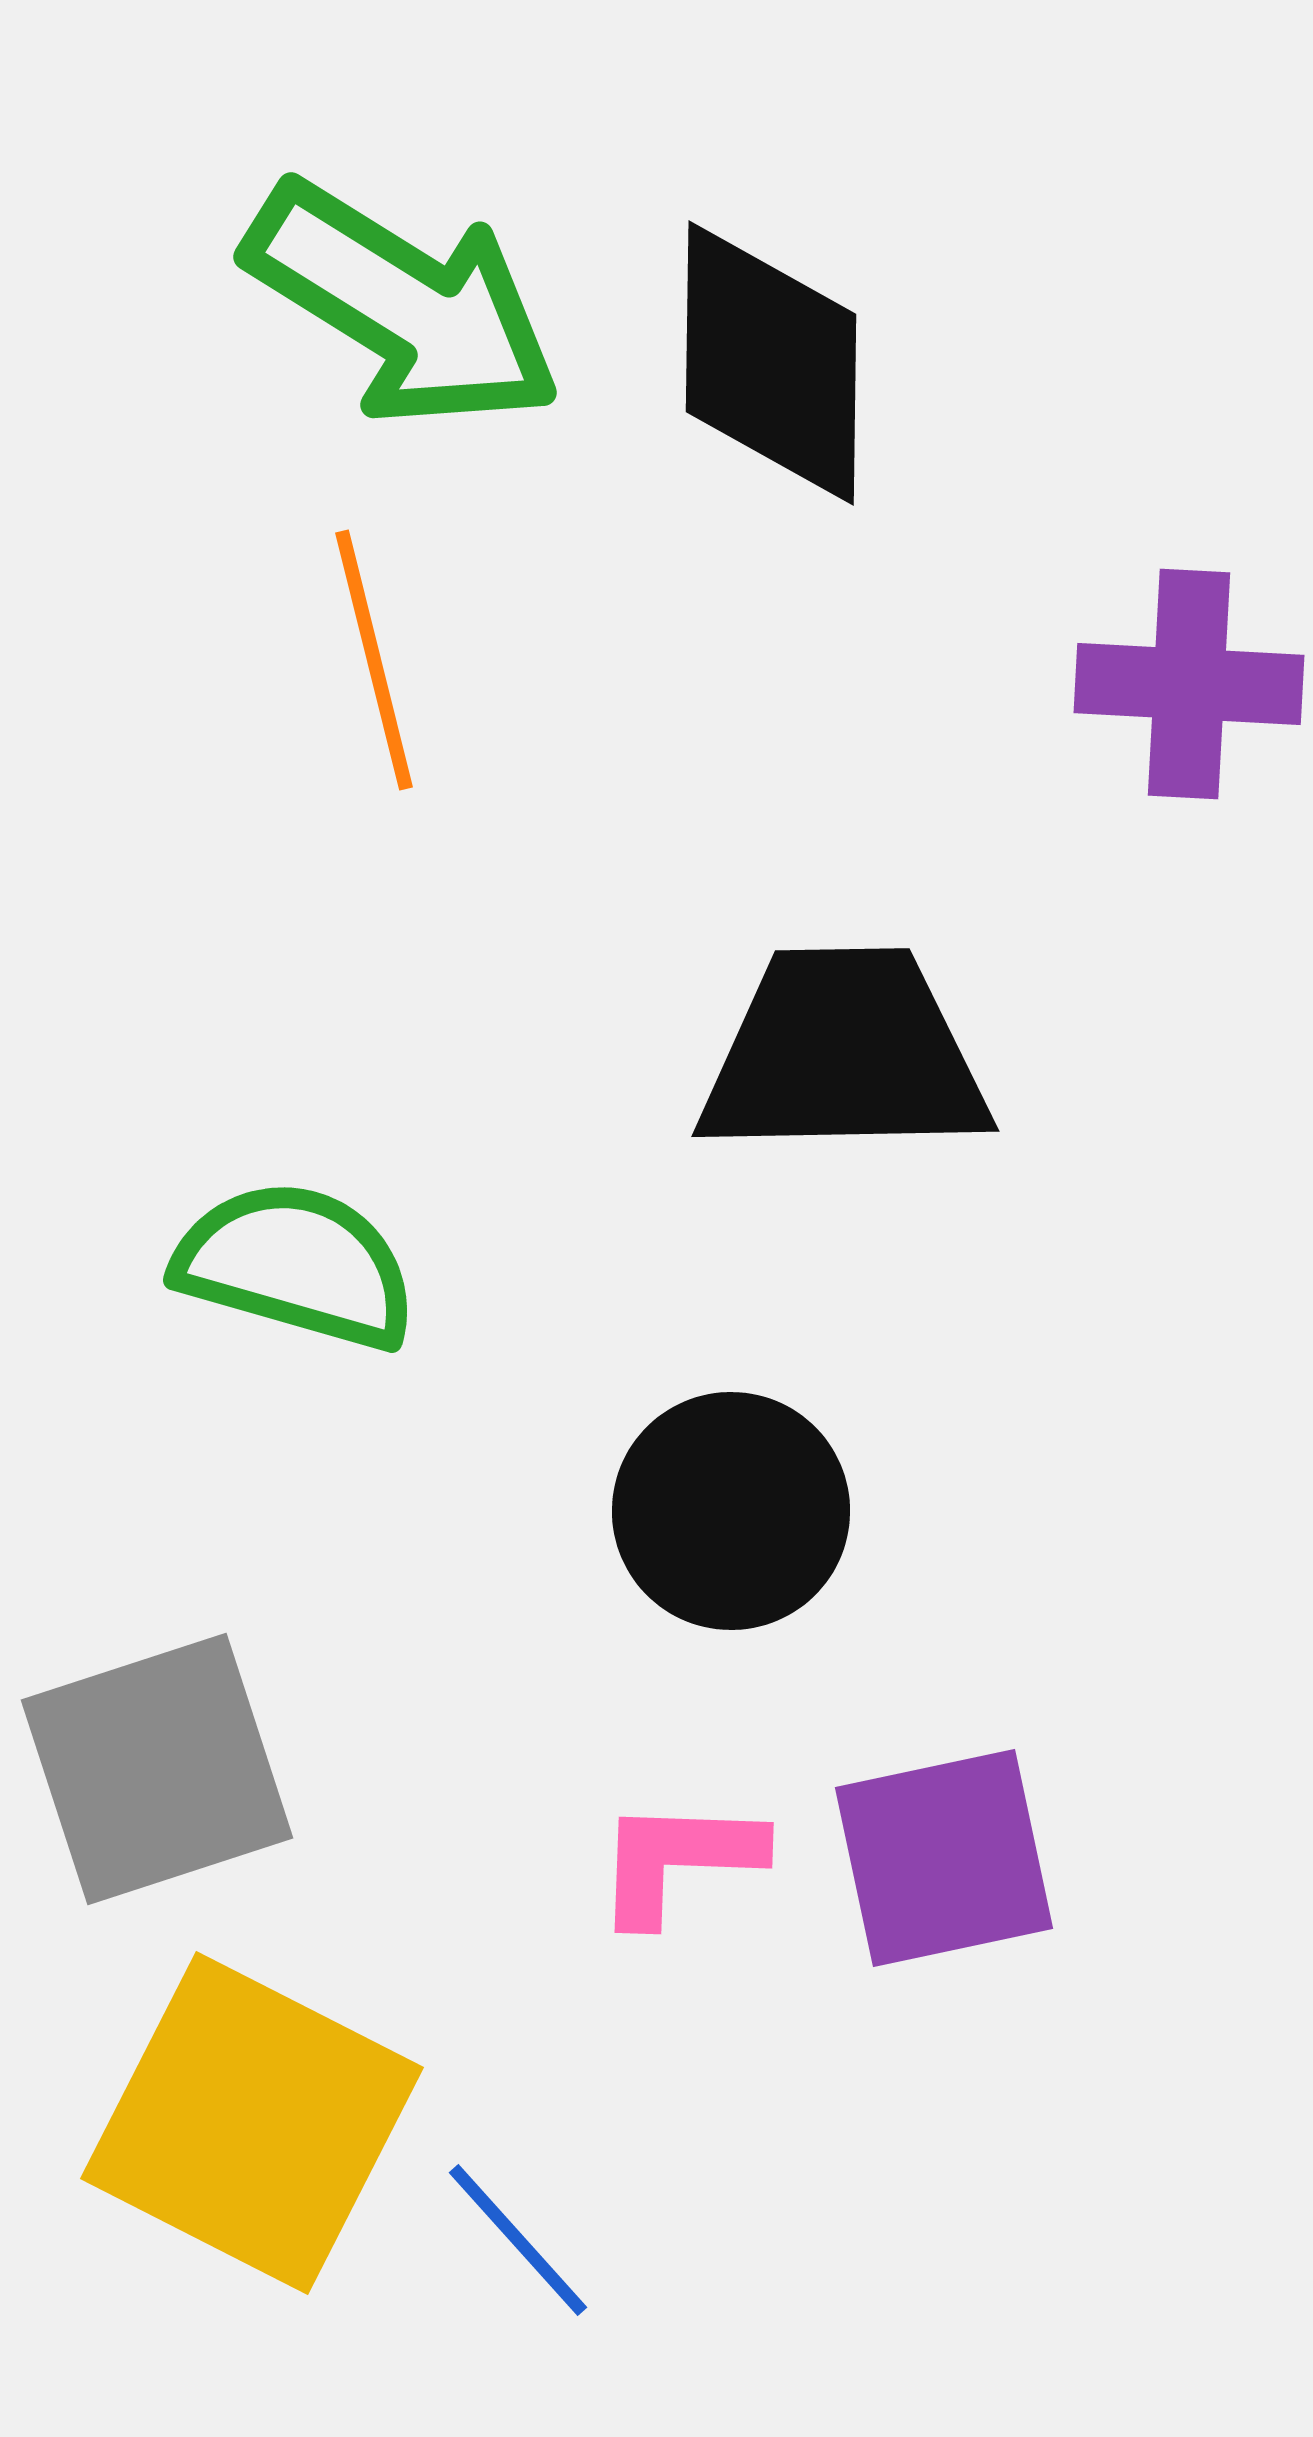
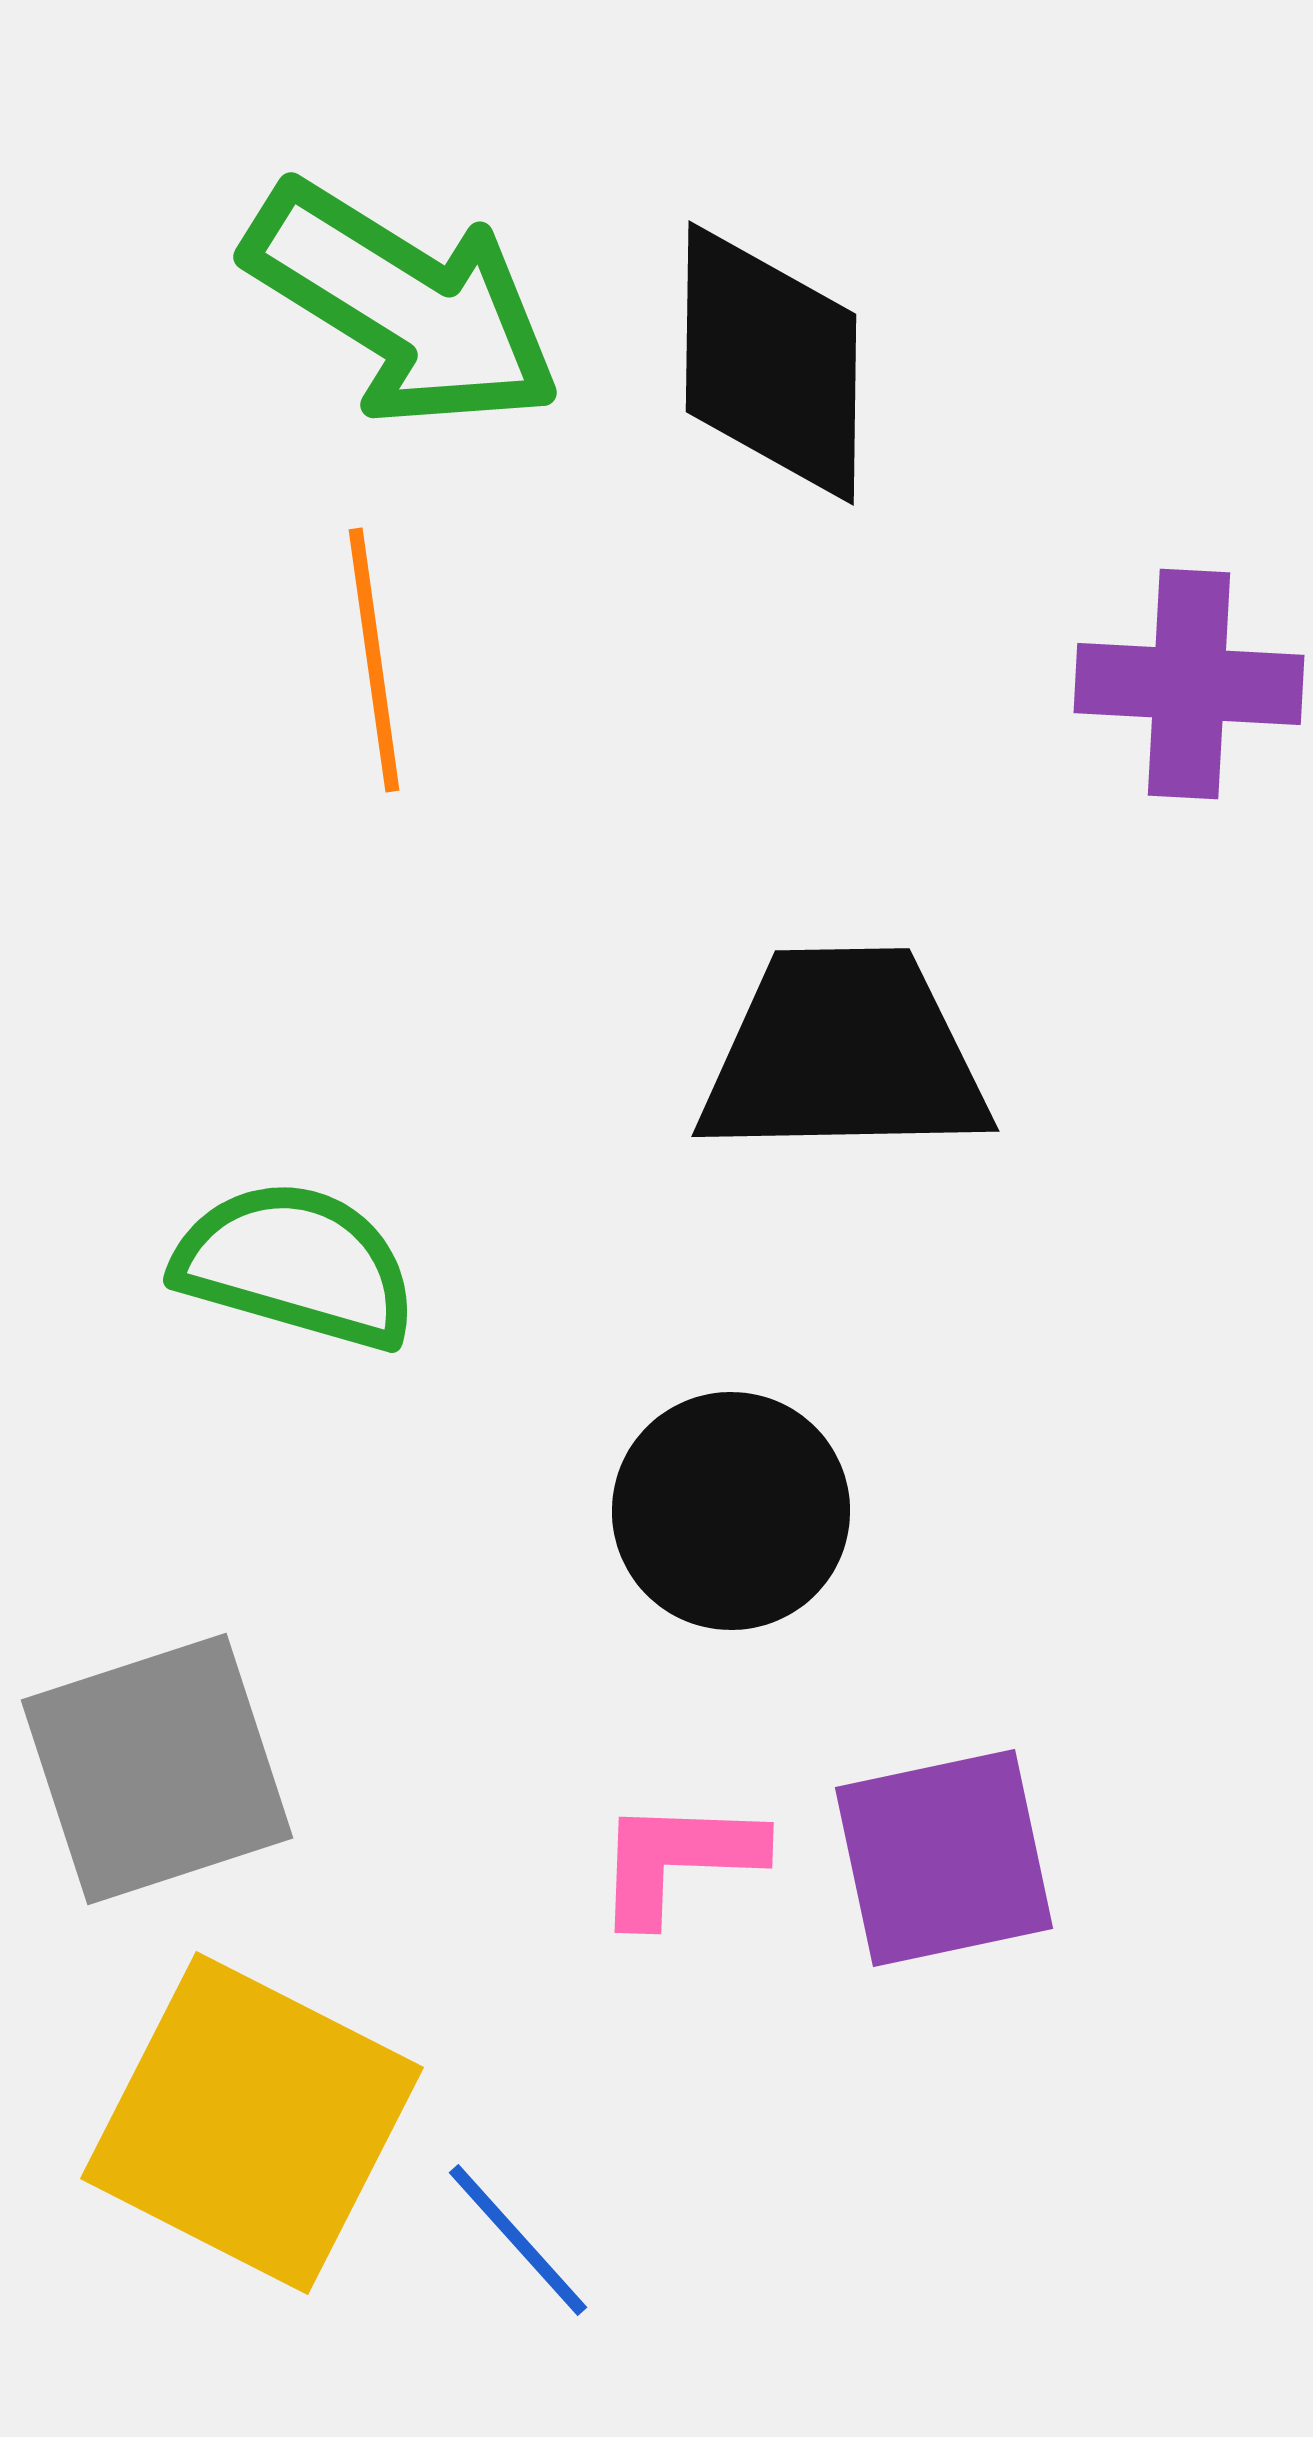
orange line: rotated 6 degrees clockwise
